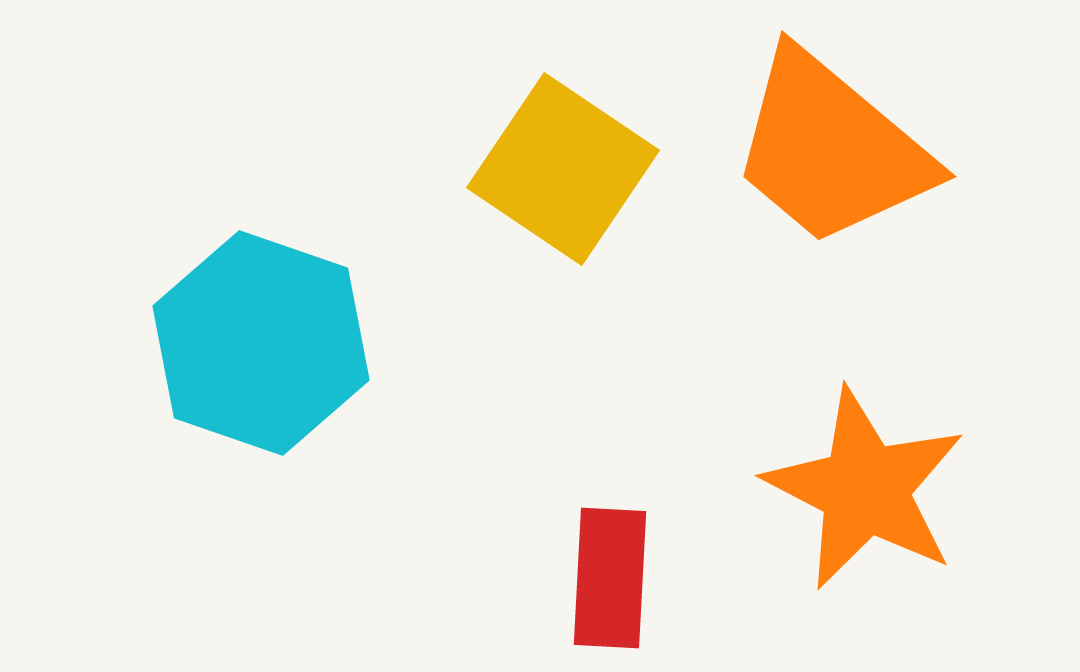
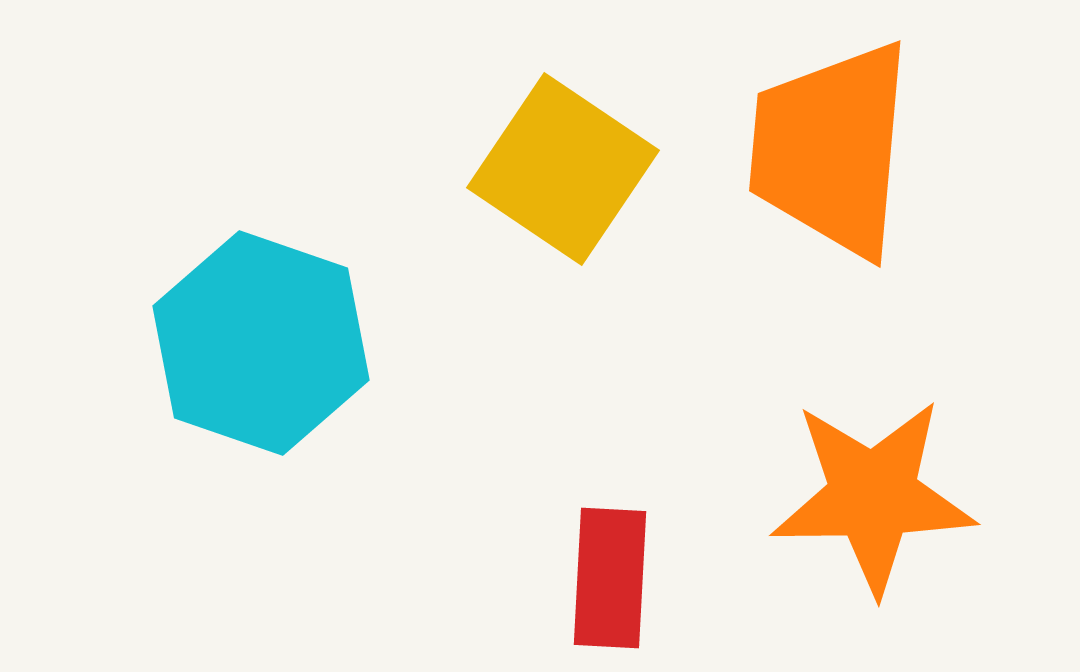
orange trapezoid: rotated 55 degrees clockwise
orange star: moved 8 px right, 7 px down; rotated 28 degrees counterclockwise
